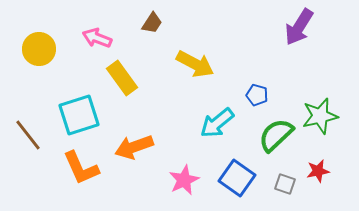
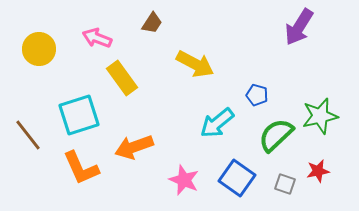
pink star: rotated 24 degrees counterclockwise
